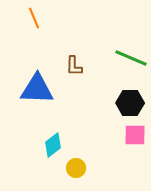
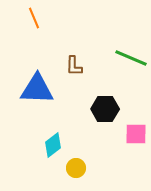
black hexagon: moved 25 px left, 6 px down
pink square: moved 1 px right, 1 px up
